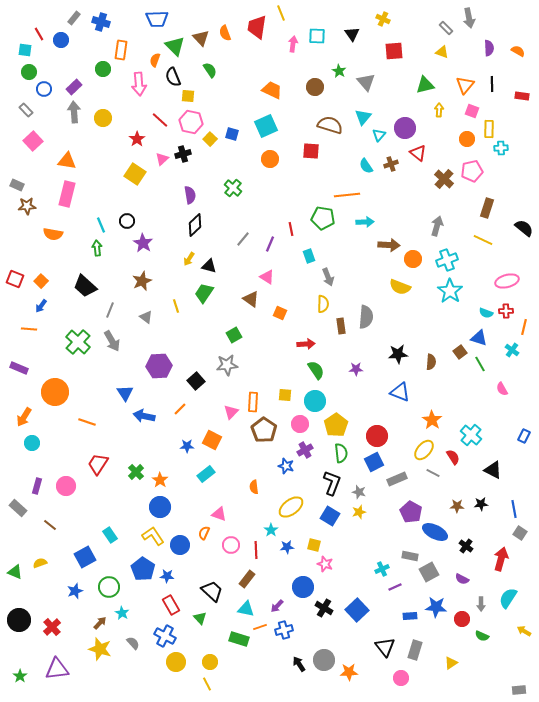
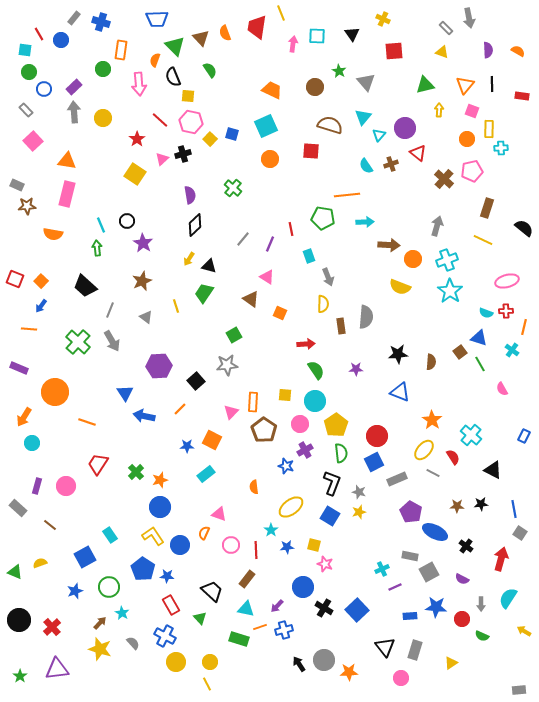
purple semicircle at (489, 48): moved 1 px left, 2 px down
orange star at (160, 480): rotated 21 degrees clockwise
